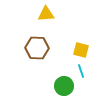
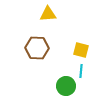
yellow triangle: moved 2 px right
cyan line: rotated 24 degrees clockwise
green circle: moved 2 px right
